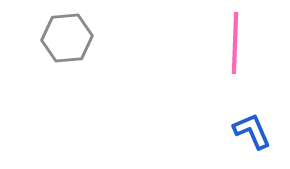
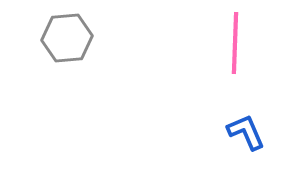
blue L-shape: moved 6 px left, 1 px down
